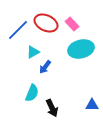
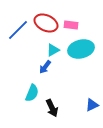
pink rectangle: moved 1 px left, 1 px down; rotated 40 degrees counterclockwise
cyan triangle: moved 20 px right, 2 px up
blue triangle: rotated 24 degrees counterclockwise
